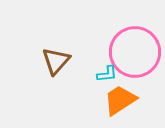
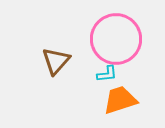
pink circle: moved 19 px left, 13 px up
orange trapezoid: rotated 15 degrees clockwise
